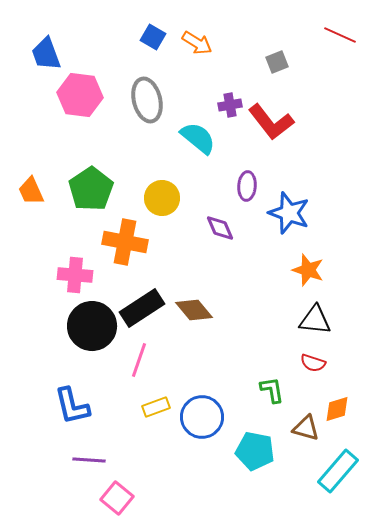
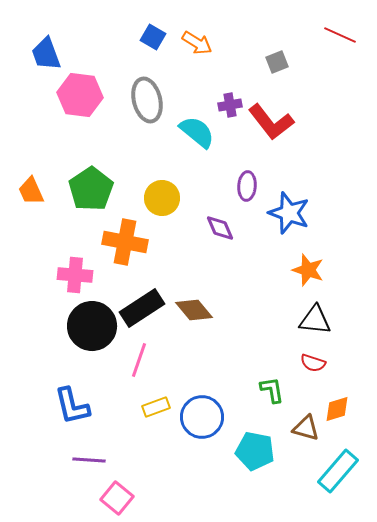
cyan semicircle: moved 1 px left, 6 px up
